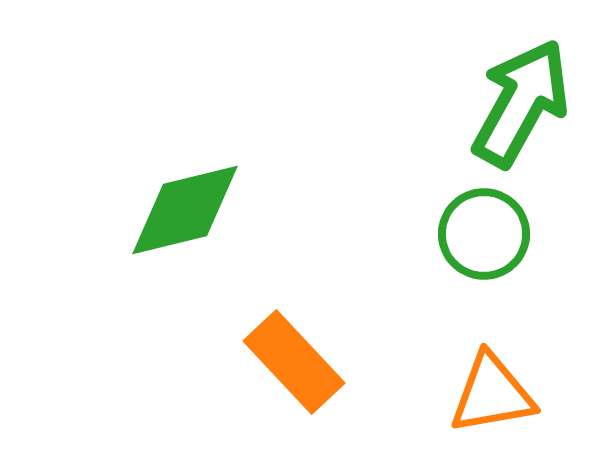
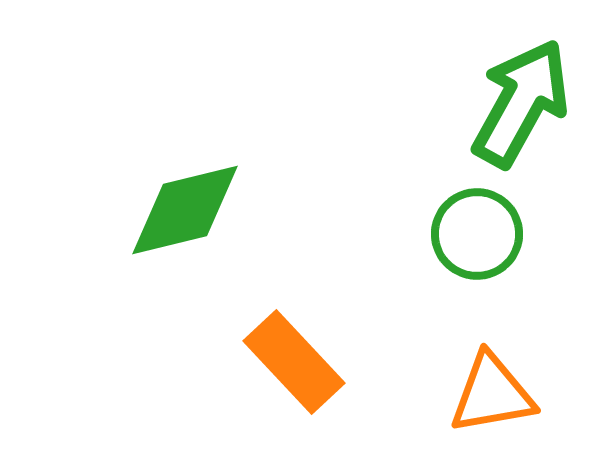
green circle: moved 7 px left
